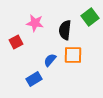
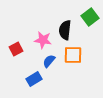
pink star: moved 8 px right, 17 px down
red square: moved 7 px down
blue semicircle: moved 1 px left, 1 px down
